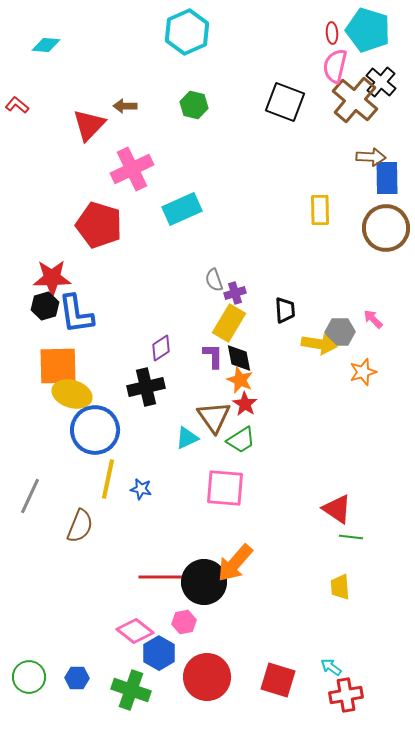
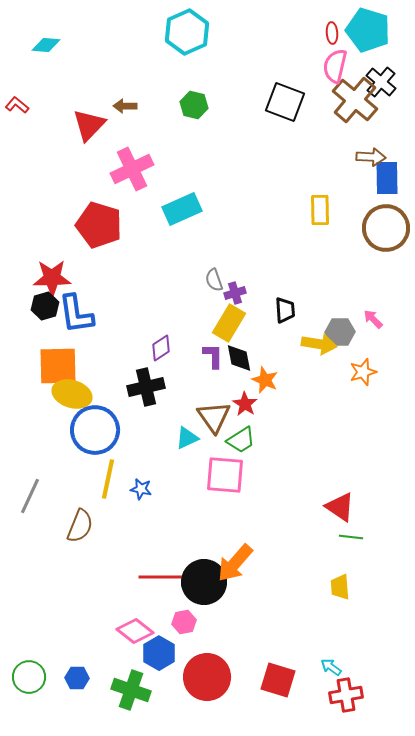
orange star at (240, 380): moved 25 px right
pink square at (225, 488): moved 13 px up
red triangle at (337, 509): moved 3 px right, 2 px up
